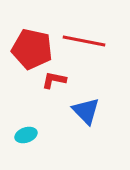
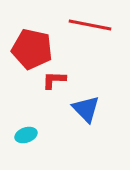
red line: moved 6 px right, 16 px up
red L-shape: rotated 10 degrees counterclockwise
blue triangle: moved 2 px up
